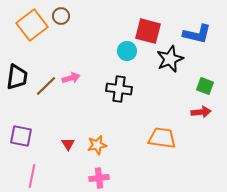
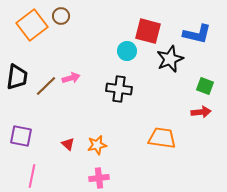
red triangle: rotated 16 degrees counterclockwise
